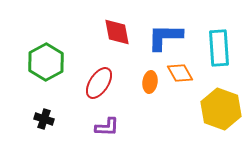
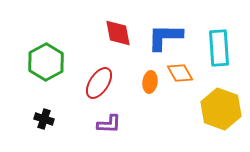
red diamond: moved 1 px right, 1 px down
purple L-shape: moved 2 px right, 3 px up
